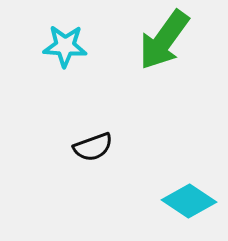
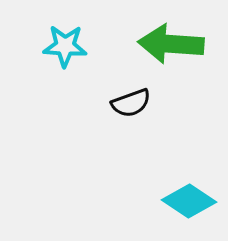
green arrow: moved 7 px right, 4 px down; rotated 58 degrees clockwise
black semicircle: moved 38 px right, 44 px up
